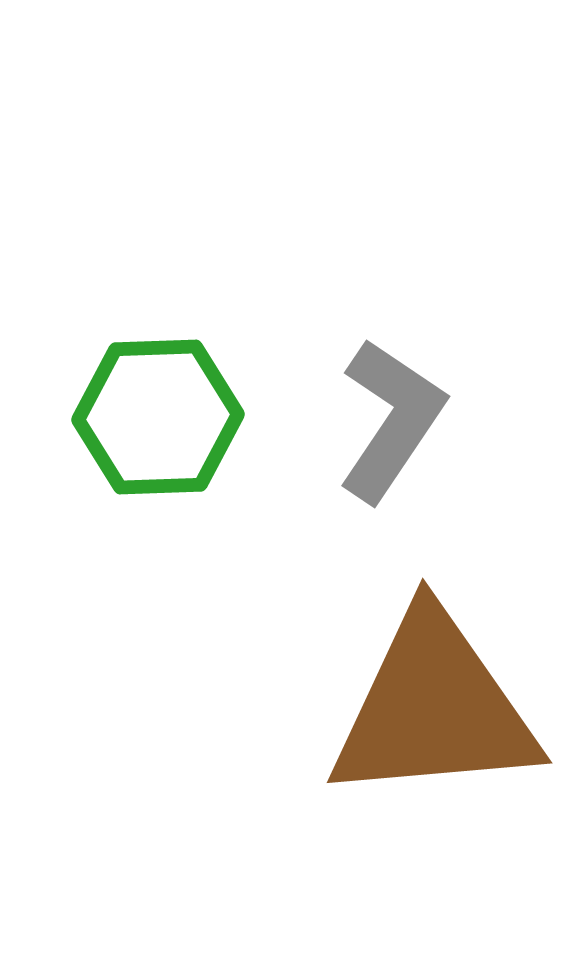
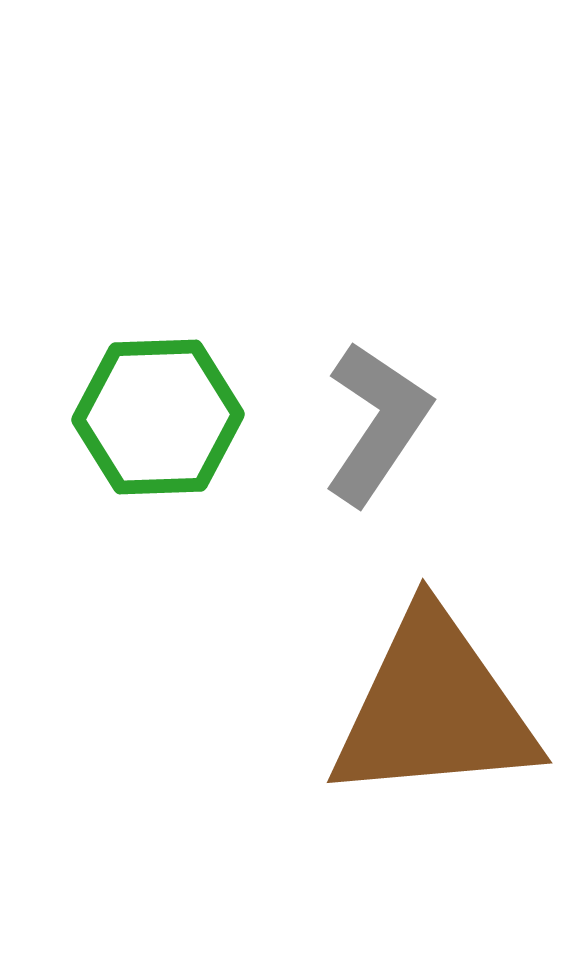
gray L-shape: moved 14 px left, 3 px down
